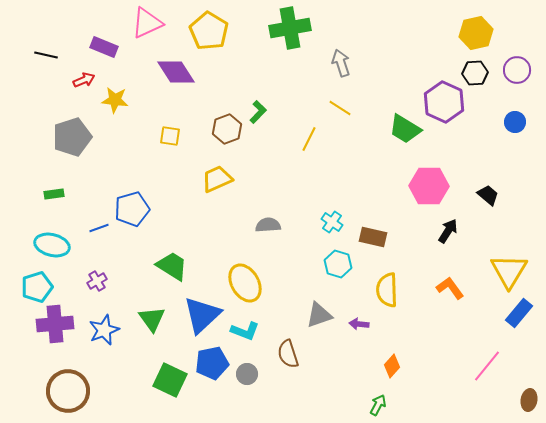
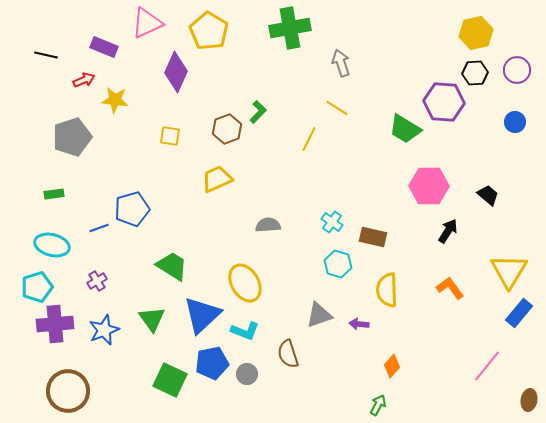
purple diamond at (176, 72): rotated 57 degrees clockwise
purple hexagon at (444, 102): rotated 21 degrees counterclockwise
yellow line at (340, 108): moved 3 px left
